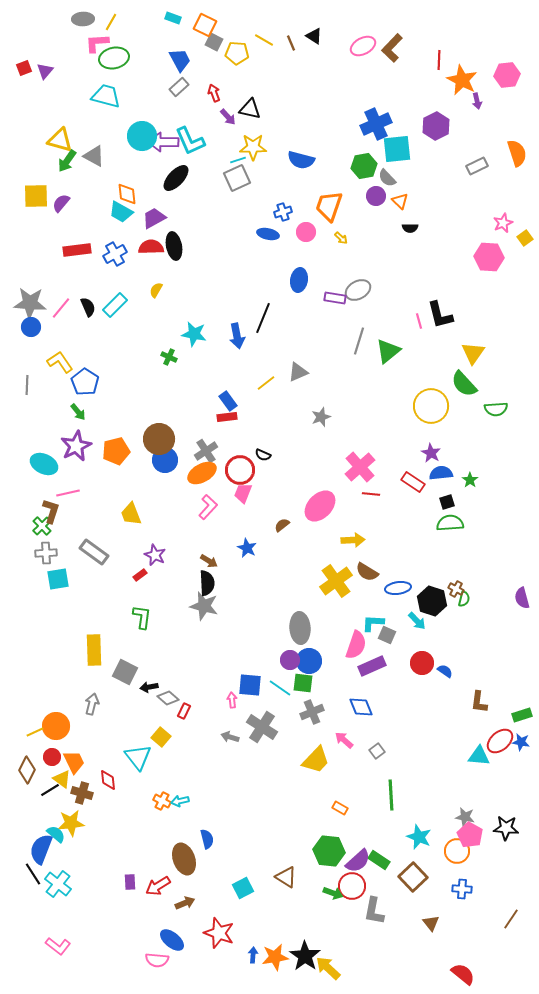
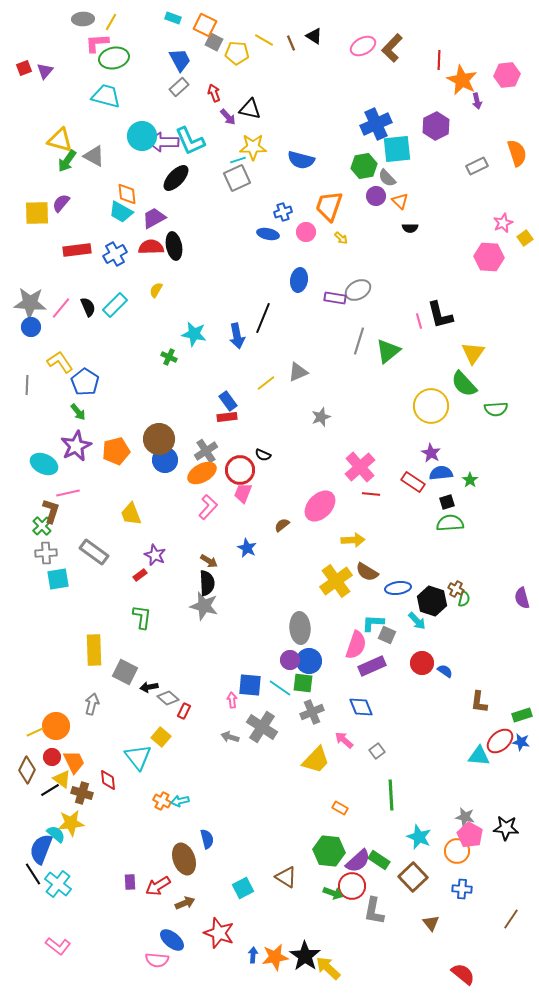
yellow square at (36, 196): moved 1 px right, 17 px down
